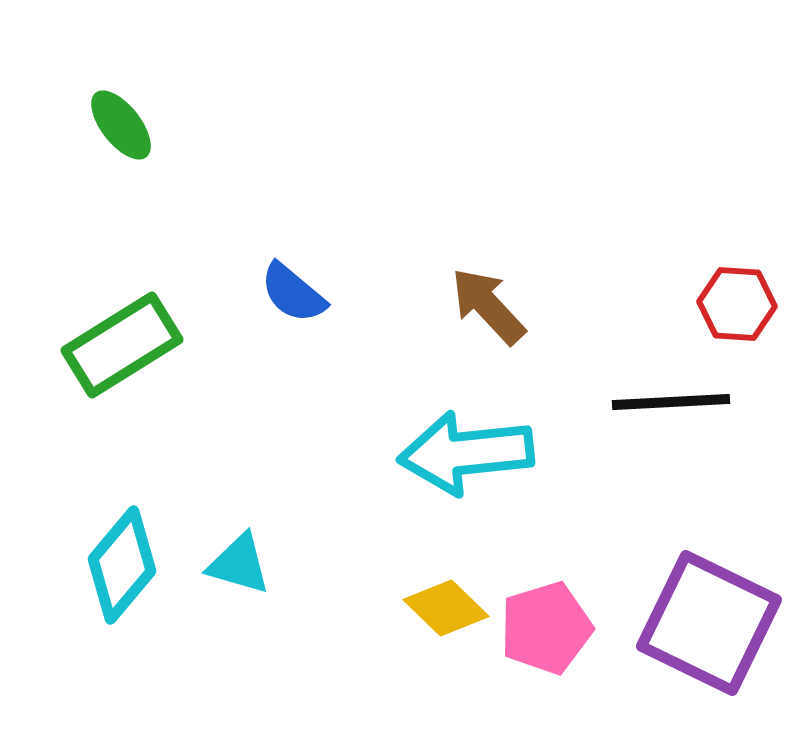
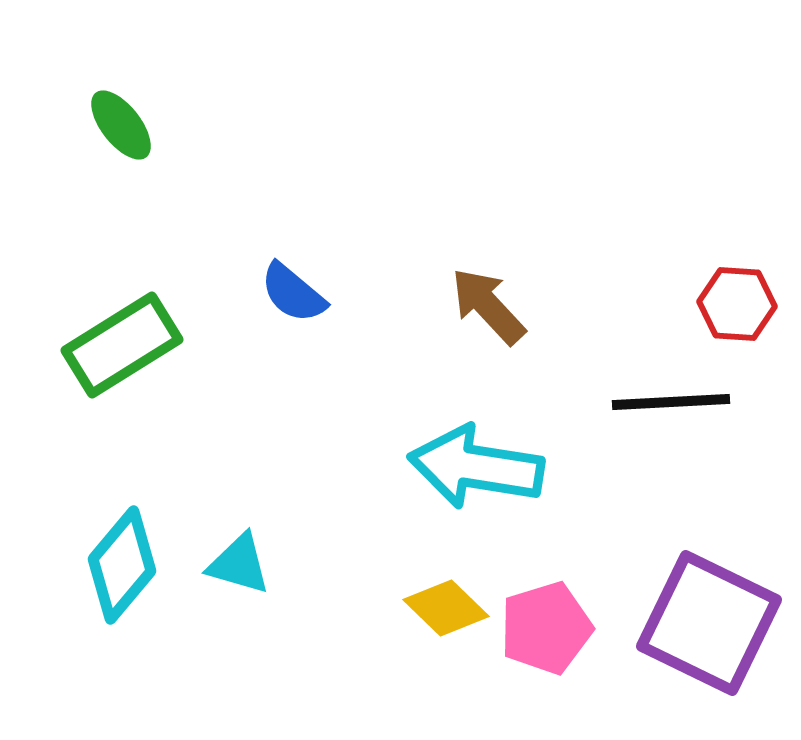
cyan arrow: moved 10 px right, 14 px down; rotated 15 degrees clockwise
